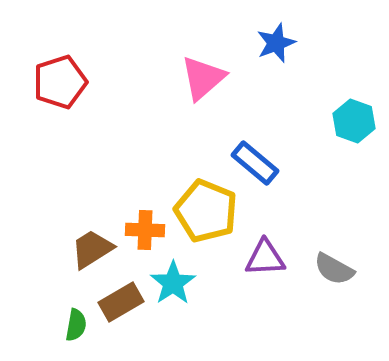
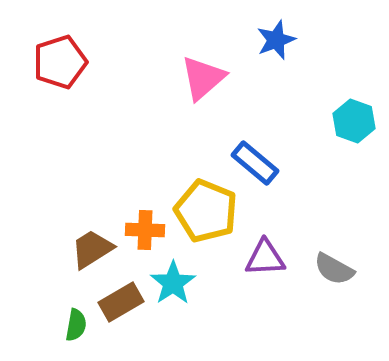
blue star: moved 3 px up
red pentagon: moved 20 px up
